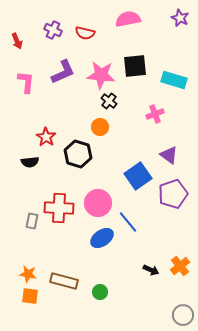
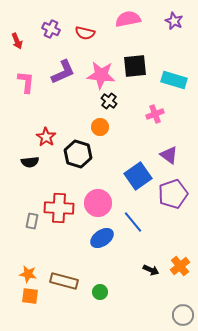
purple star: moved 6 px left, 3 px down
purple cross: moved 2 px left, 1 px up
blue line: moved 5 px right
